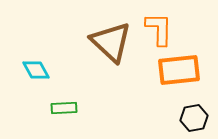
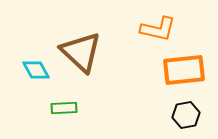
orange L-shape: moved 1 px left; rotated 102 degrees clockwise
brown triangle: moved 30 px left, 10 px down
orange rectangle: moved 5 px right
black hexagon: moved 8 px left, 3 px up
